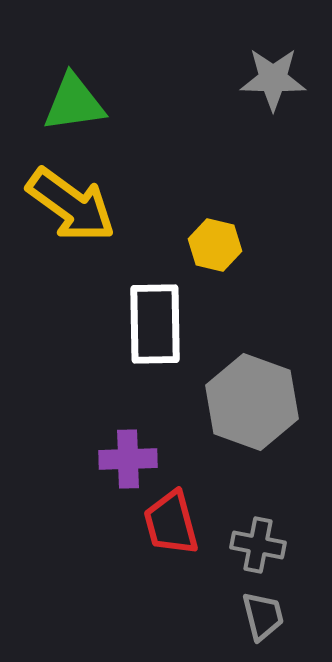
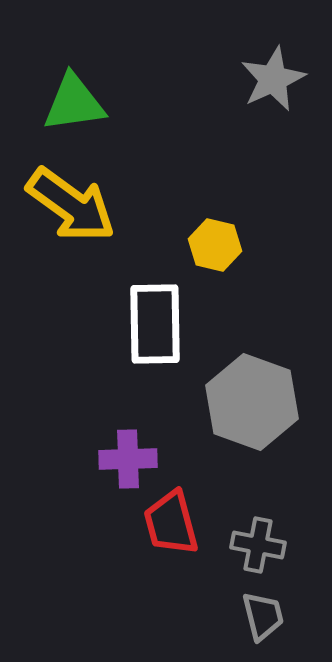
gray star: rotated 26 degrees counterclockwise
